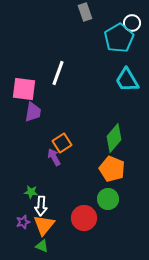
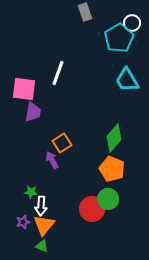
purple arrow: moved 2 px left, 3 px down
red circle: moved 8 px right, 9 px up
